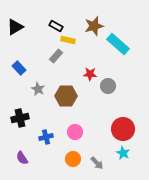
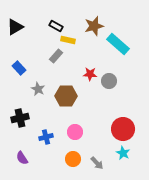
gray circle: moved 1 px right, 5 px up
